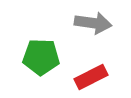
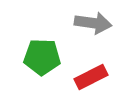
green pentagon: moved 1 px right
